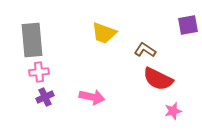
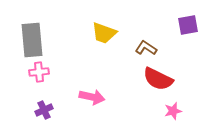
brown L-shape: moved 1 px right, 2 px up
purple cross: moved 1 px left, 13 px down
